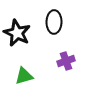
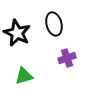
black ellipse: moved 2 px down; rotated 15 degrees counterclockwise
purple cross: moved 1 px right, 3 px up
